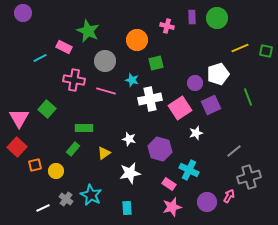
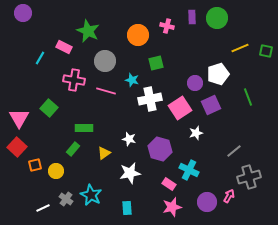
orange circle at (137, 40): moved 1 px right, 5 px up
cyan line at (40, 58): rotated 32 degrees counterclockwise
green square at (47, 109): moved 2 px right, 1 px up
